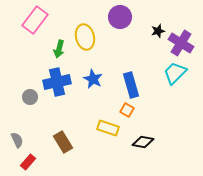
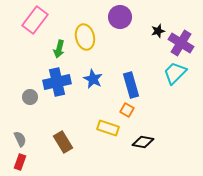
gray semicircle: moved 3 px right, 1 px up
red rectangle: moved 8 px left; rotated 21 degrees counterclockwise
